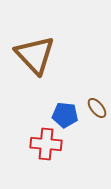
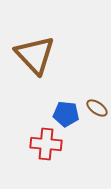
brown ellipse: rotated 15 degrees counterclockwise
blue pentagon: moved 1 px right, 1 px up
